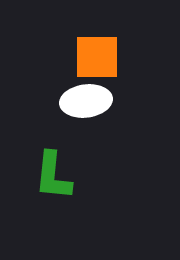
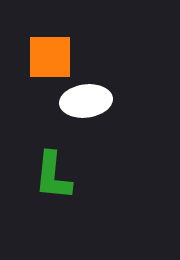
orange square: moved 47 px left
